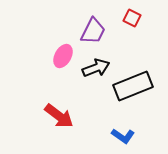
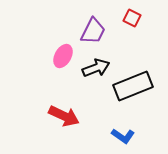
red arrow: moved 5 px right; rotated 12 degrees counterclockwise
